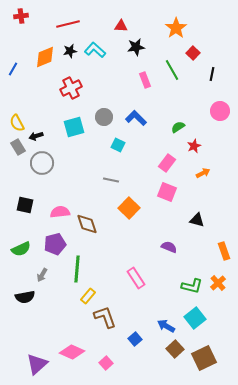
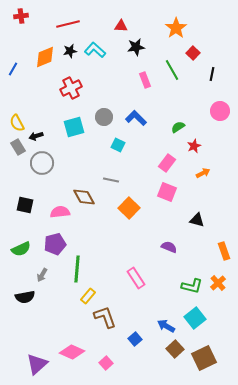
brown diamond at (87, 224): moved 3 px left, 27 px up; rotated 10 degrees counterclockwise
